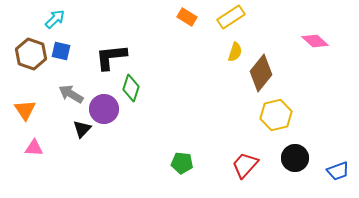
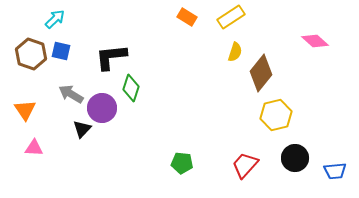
purple circle: moved 2 px left, 1 px up
blue trapezoid: moved 3 px left; rotated 15 degrees clockwise
